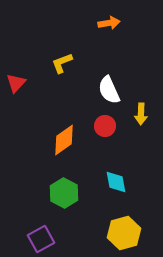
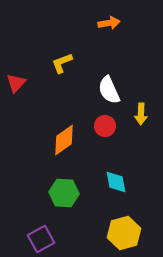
green hexagon: rotated 24 degrees counterclockwise
